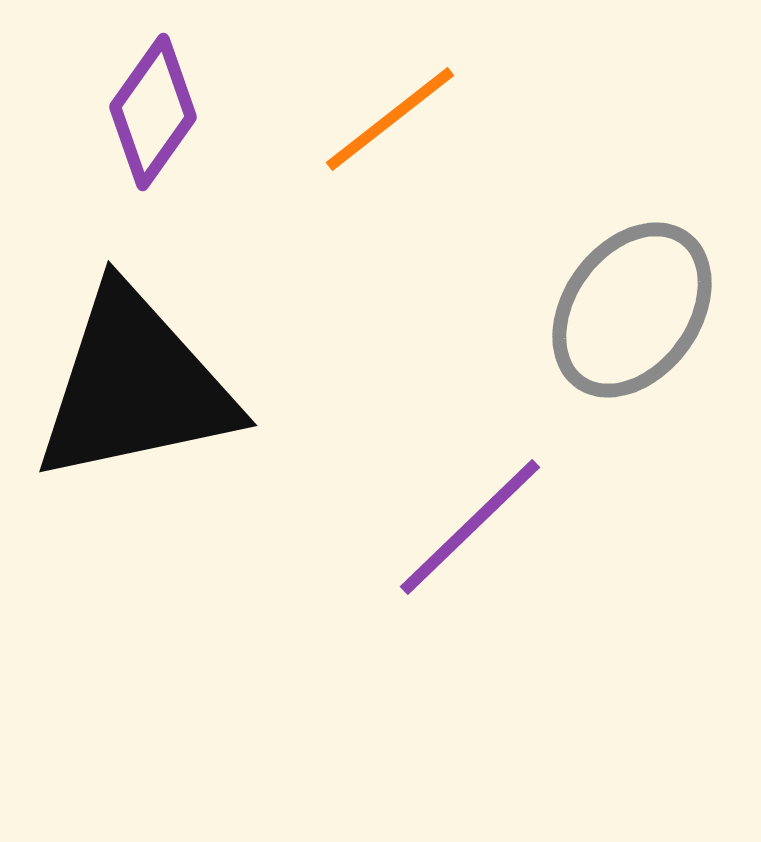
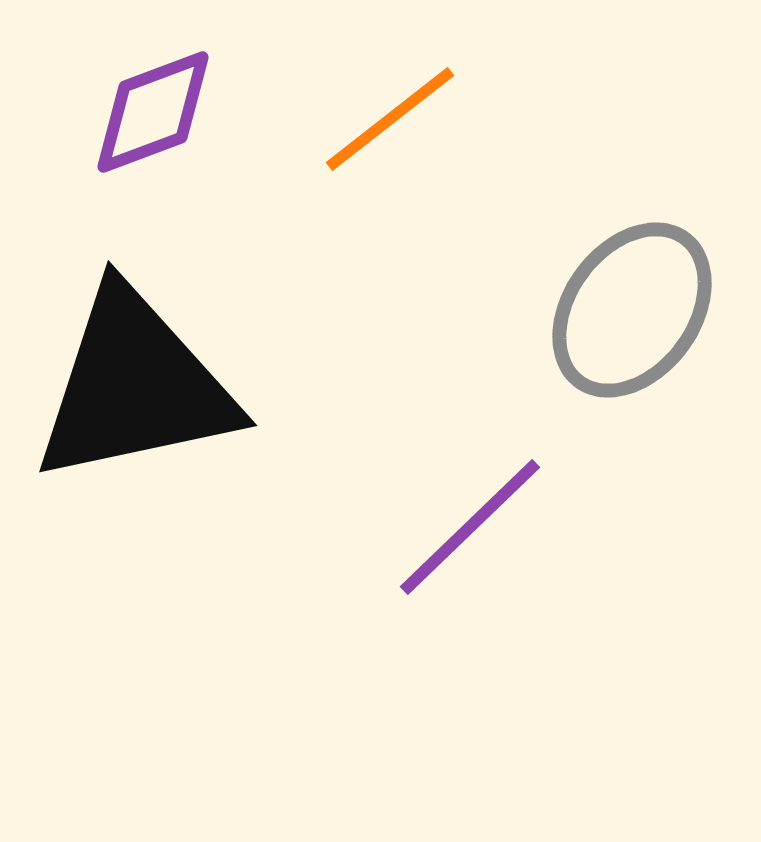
purple diamond: rotated 34 degrees clockwise
